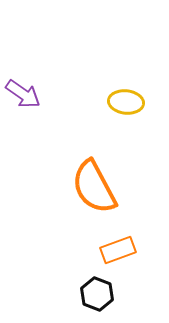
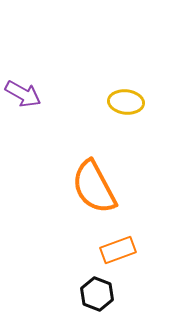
purple arrow: rotated 6 degrees counterclockwise
